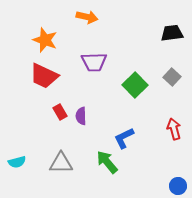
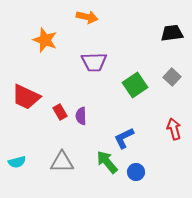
red trapezoid: moved 18 px left, 21 px down
green square: rotated 10 degrees clockwise
gray triangle: moved 1 px right, 1 px up
blue circle: moved 42 px left, 14 px up
